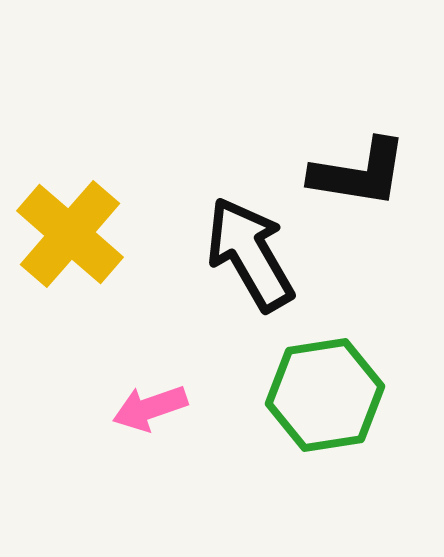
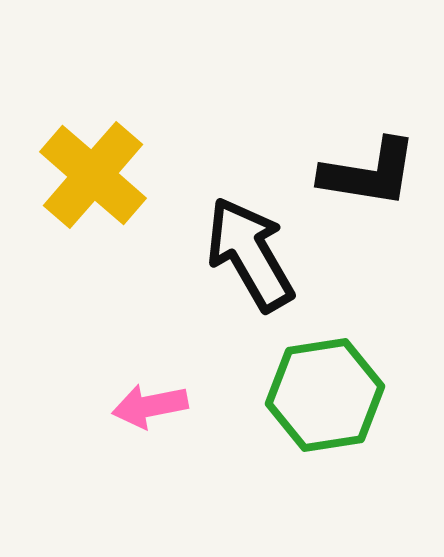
black L-shape: moved 10 px right
yellow cross: moved 23 px right, 59 px up
pink arrow: moved 2 px up; rotated 8 degrees clockwise
